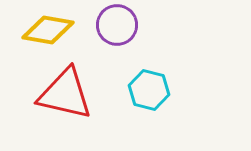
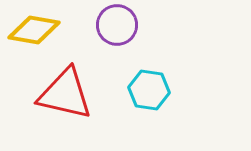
yellow diamond: moved 14 px left
cyan hexagon: rotated 6 degrees counterclockwise
